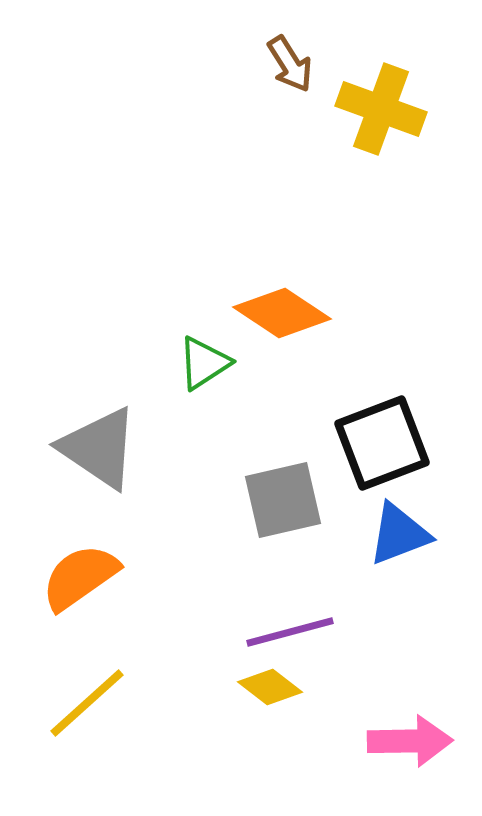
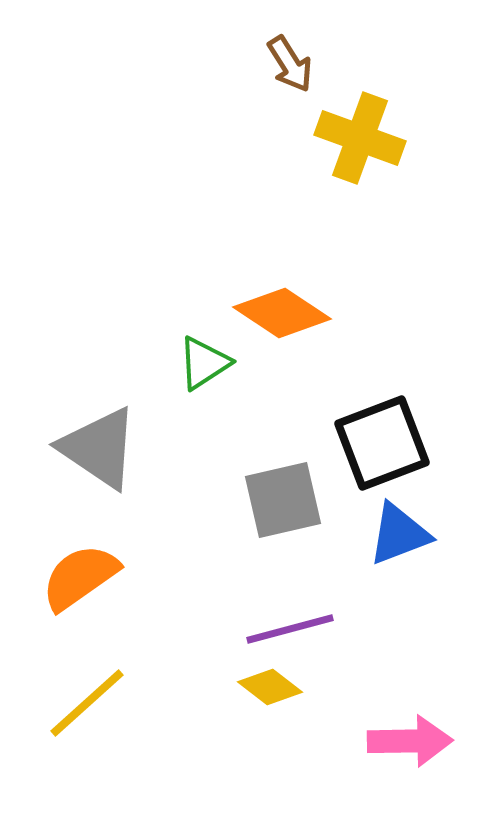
yellow cross: moved 21 px left, 29 px down
purple line: moved 3 px up
